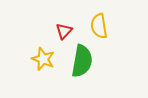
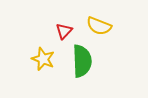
yellow semicircle: rotated 60 degrees counterclockwise
green semicircle: rotated 12 degrees counterclockwise
